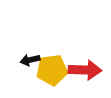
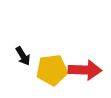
black arrow: moved 7 px left, 4 px up; rotated 108 degrees counterclockwise
